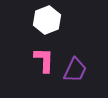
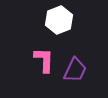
white hexagon: moved 12 px right
